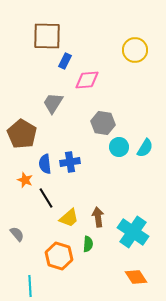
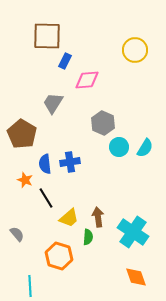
gray hexagon: rotated 15 degrees clockwise
green semicircle: moved 7 px up
orange diamond: rotated 15 degrees clockwise
